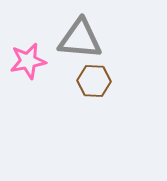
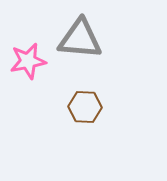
brown hexagon: moved 9 px left, 26 px down
